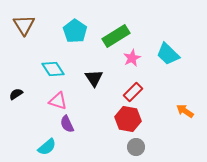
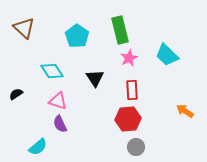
brown triangle: moved 3 px down; rotated 15 degrees counterclockwise
cyan pentagon: moved 2 px right, 5 px down
green rectangle: moved 4 px right, 6 px up; rotated 72 degrees counterclockwise
cyan trapezoid: moved 1 px left, 1 px down
pink star: moved 3 px left
cyan diamond: moved 1 px left, 2 px down
black triangle: moved 1 px right
red rectangle: moved 1 px left, 2 px up; rotated 48 degrees counterclockwise
red hexagon: rotated 15 degrees counterclockwise
purple semicircle: moved 7 px left
cyan semicircle: moved 9 px left
